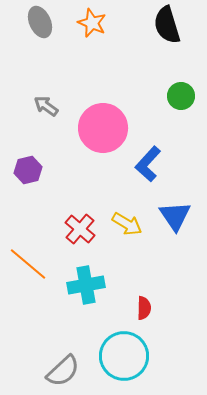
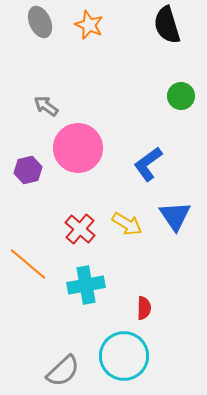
orange star: moved 3 px left, 2 px down
pink circle: moved 25 px left, 20 px down
blue L-shape: rotated 12 degrees clockwise
